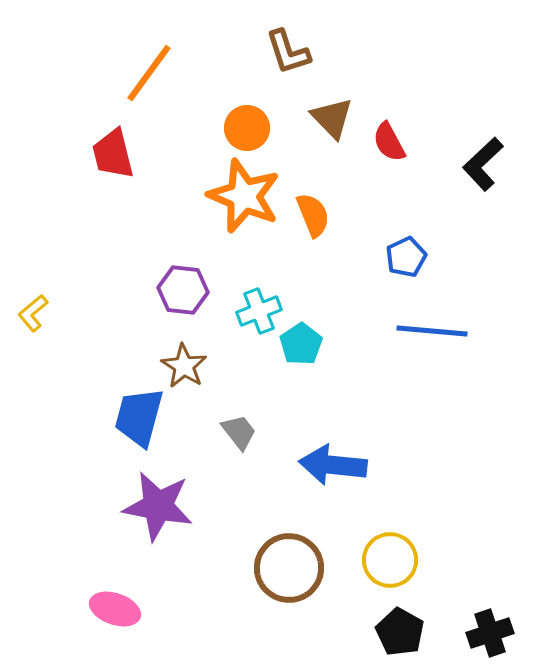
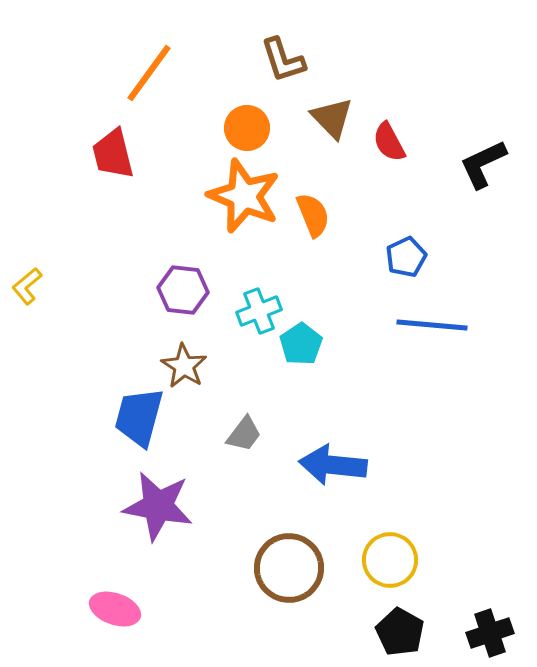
brown L-shape: moved 5 px left, 8 px down
black L-shape: rotated 18 degrees clockwise
yellow L-shape: moved 6 px left, 27 px up
blue line: moved 6 px up
gray trapezoid: moved 5 px right, 2 px down; rotated 75 degrees clockwise
